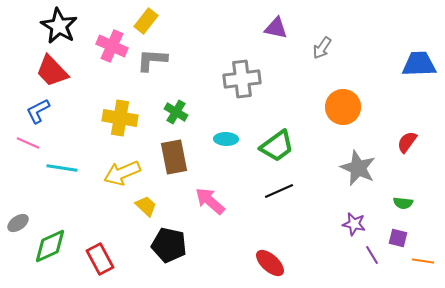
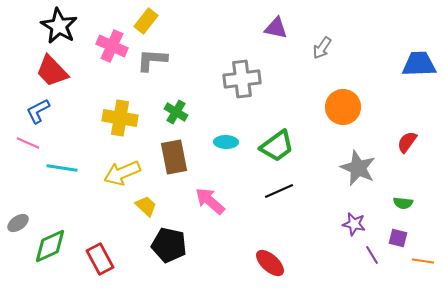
cyan ellipse: moved 3 px down
